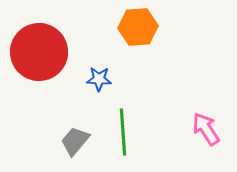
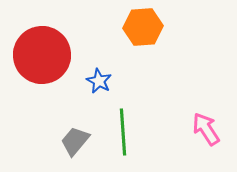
orange hexagon: moved 5 px right
red circle: moved 3 px right, 3 px down
blue star: moved 2 px down; rotated 25 degrees clockwise
